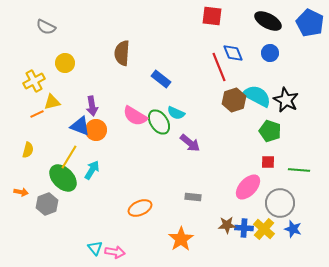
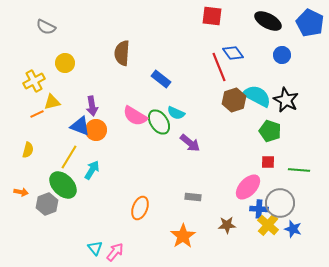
blue diamond at (233, 53): rotated 15 degrees counterclockwise
blue circle at (270, 53): moved 12 px right, 2 px down
green ellipse at (63, 178): moved 7 px down
orange ellipse at (140, 208): rotated 45 degrees counterclockwise
blue cross at (244, 228): moved 15 px right, 19 px up
yellow cross at (264, 229): moved 4 px right, 4 px up
orange star at (181, 239): moved 2 px right, 3 px up
pink arrow at (115, 252): rotated 60 degrees counterclockwise
